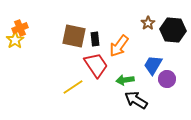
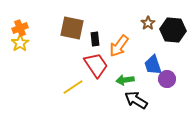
brown square: moved 2 px left, 8 px up
yellow star: moved 5 px right, 3 px down
blue trapezoid: rotated 50 degrees counterclockwise
